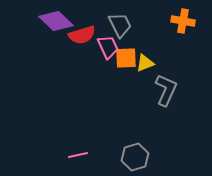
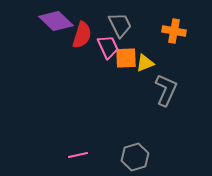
orange cross: moved 9 px left, 10 px down
red semicircle: rotated 56 degrees counterclockwise
